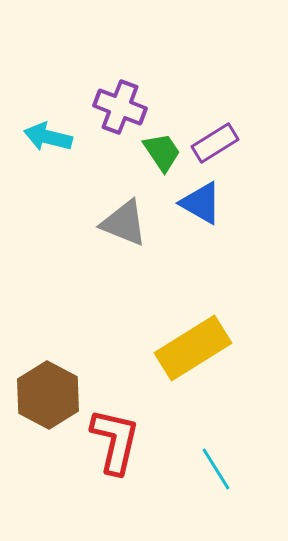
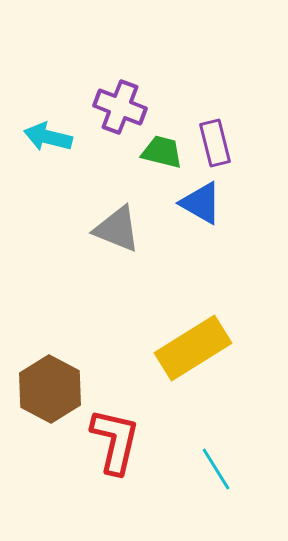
purple rectangle: rotated 72 degrees counterclockwise
green trapezoid: rotated 42 degrees counterclockwise
gray triangle: moved 7 px left, 6 px down
brown hexagon: moved 2 px right, 6 px up
